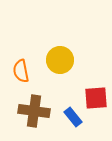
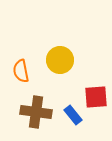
red square: moved 1 px up
brown cross: moved 2 px right, 1 px down
blue rectangle: moved 2 px up
